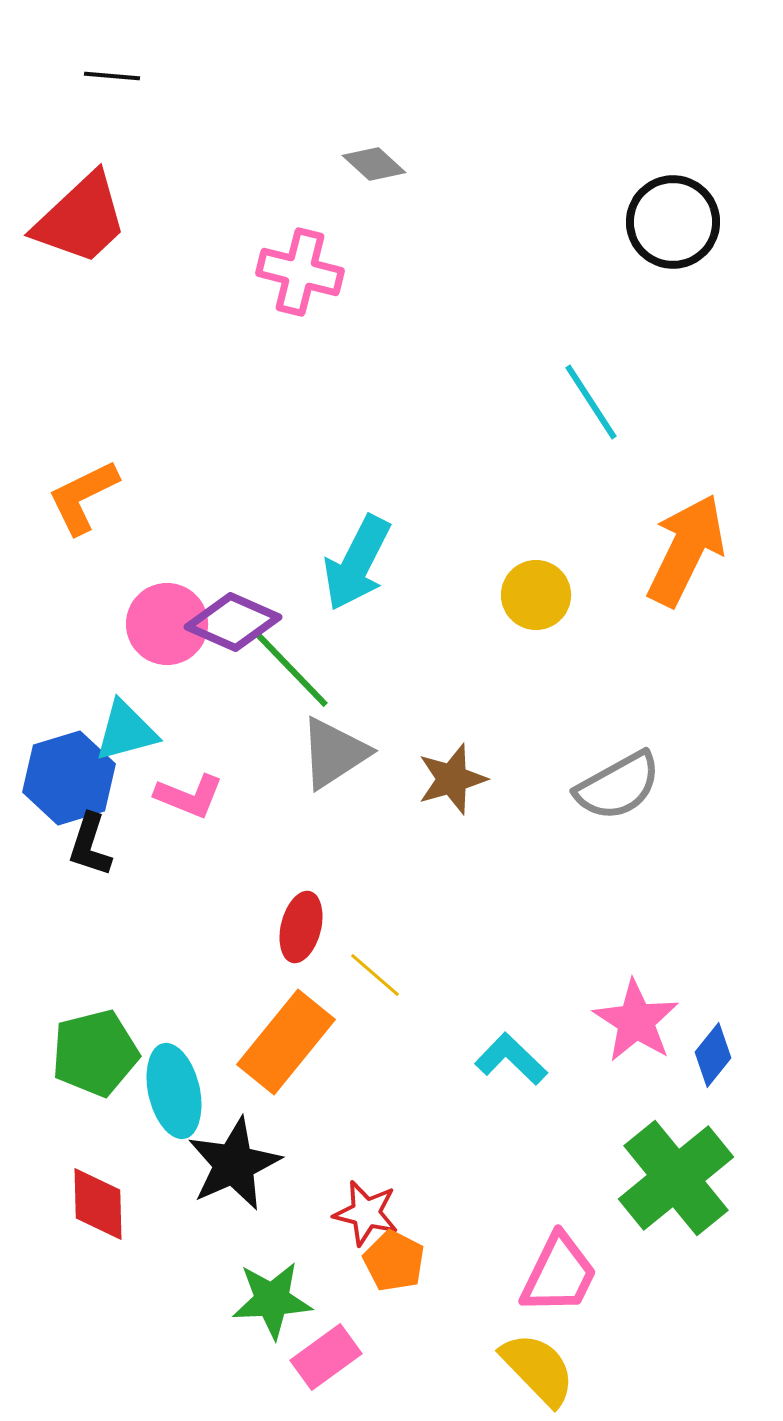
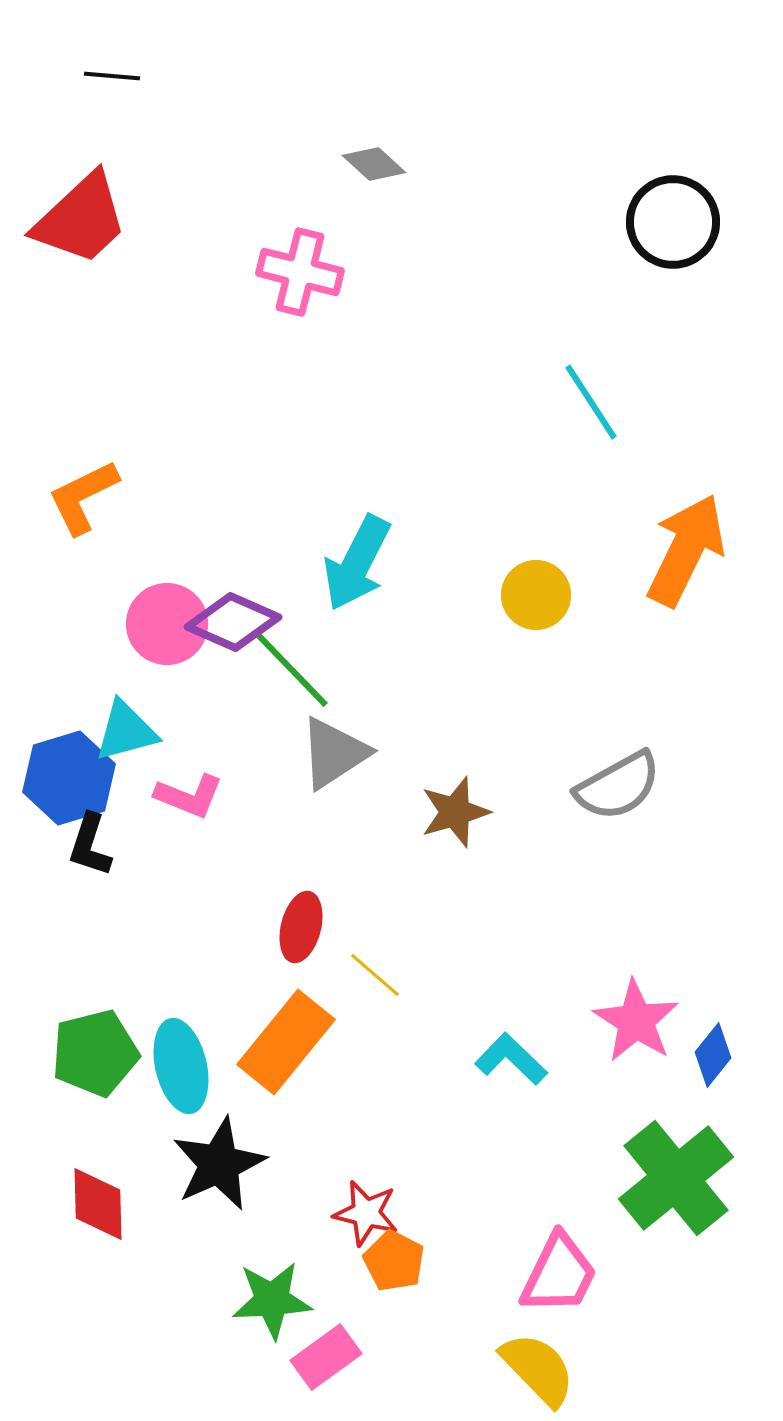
brown star: moved 3 px right, 33 px down
cyan ellipse: moved 7 px right, 25 px up
black star: moved 15 px left
